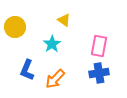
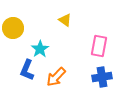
yellow triangle: moved 1 px right
yellow circle: moved 2 px left, 1 px down
cyan star: moved 12 px left, 5 px down
blue cross: moved 3 px right, 4 px down
orange arrow: moved 1 px right, 2 px up
